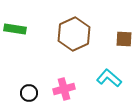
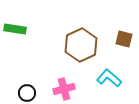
brown hexagon: moved 7 px right, 11 px down
brown square: rotated 12 degrees clockwise
black circle: moved 2 px left
